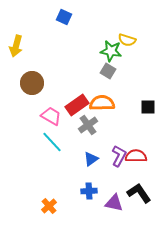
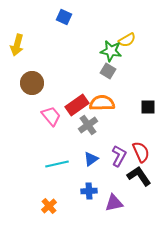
yellow semicircle: rotated 48 degrees counterclockwise
yellow arrow: moved 1 px right, 1 px up
pink trapezoid: rotated 20 degrees clockwise
cyan line: moved 5 px right, 22 px down; rotated 60 degrees counterclockwise
red semicircle: moved 5 px right, 4 px up; rotated 65 degrees clockwise
black L-shape: moved 17 px up
purple triangle: rotated 24 degrees counterclockwise
